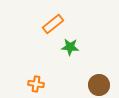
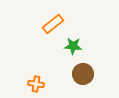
green star: moved 3 px right, 1 px up
brown circle: moved 16 px left, 11 px up
